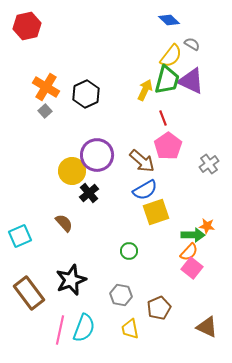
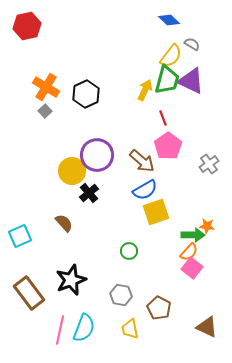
brown pentagon: rotated 20 degrees counterclockwise
